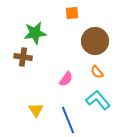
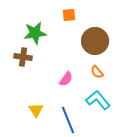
orange square: moved 3 px left, 2 px down
